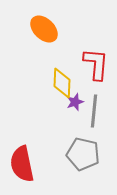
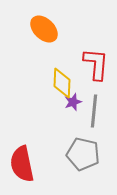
purple star: moved 2 px left
